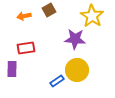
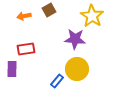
red rectangle: moved 1 px down
yellow circle: moved 1 px up
blue rectangle: rotated 16 degrees counterclockwise
